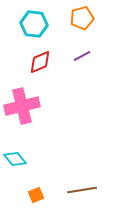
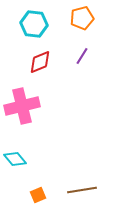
purple line: rotated 30 degrees counterclockwise
orange square: moved 2 px right
